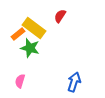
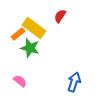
pink semicircle: rotated 112 degrees clockwise
